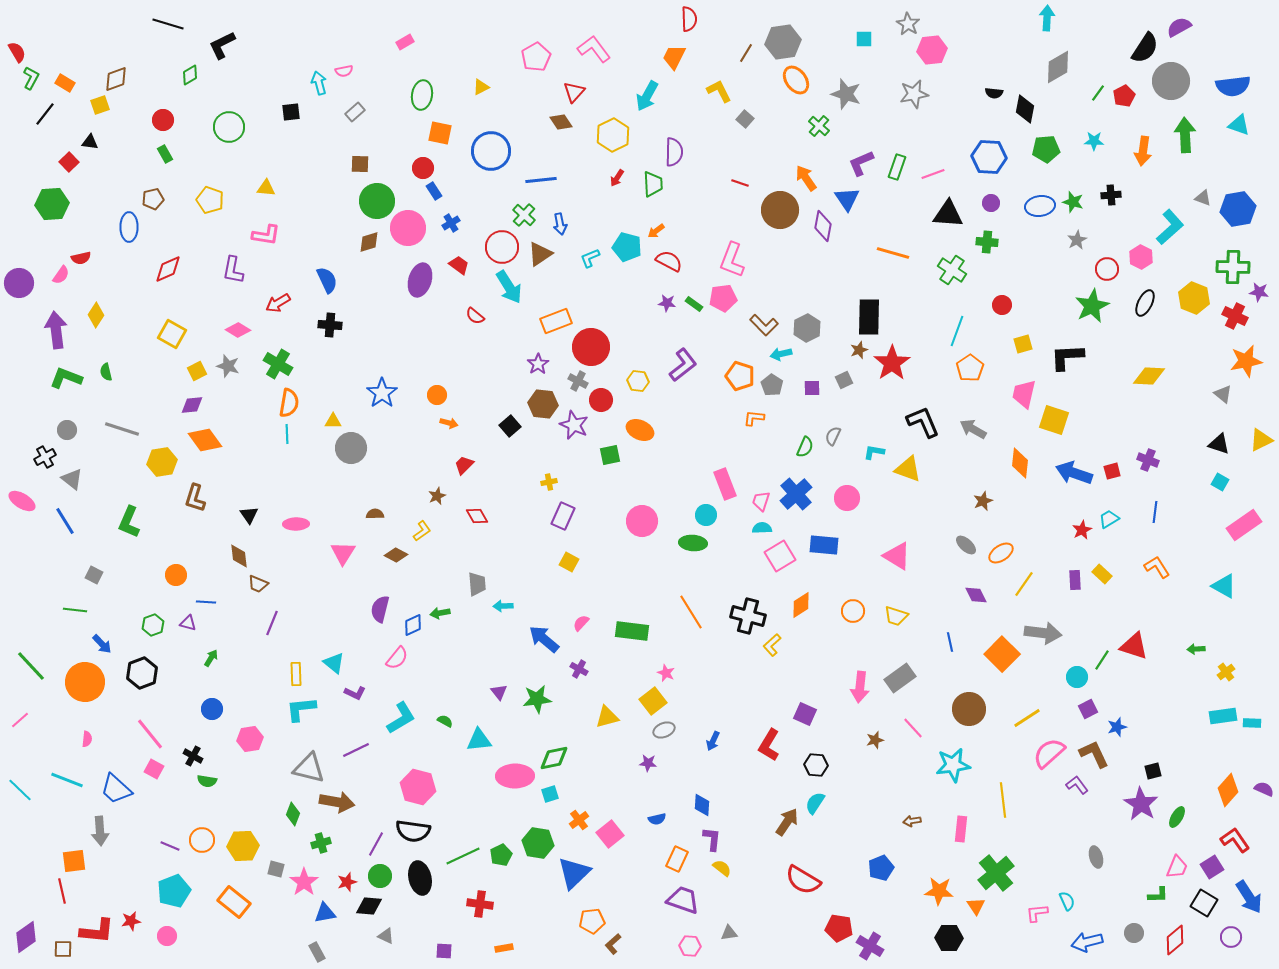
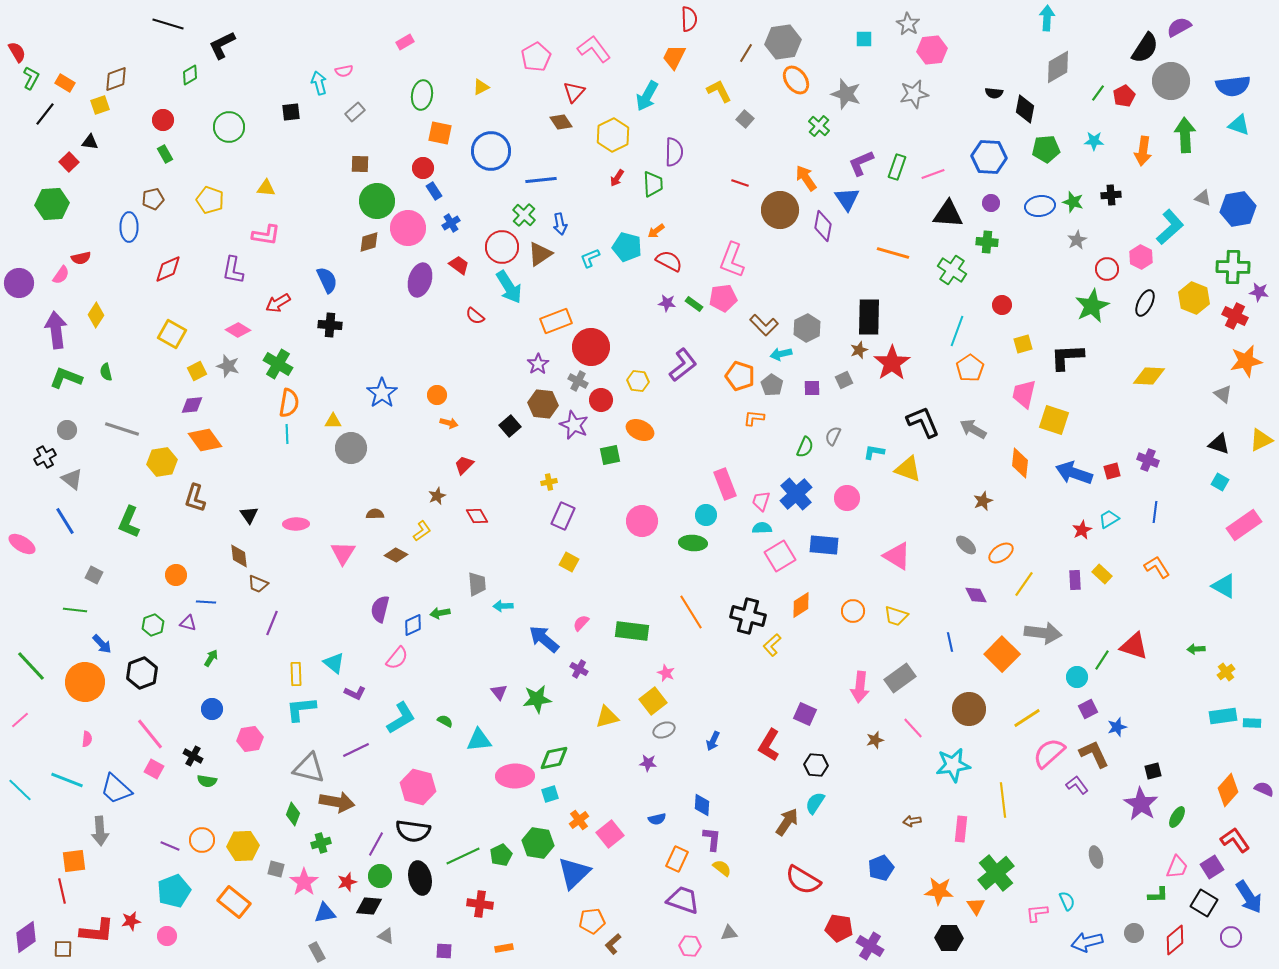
pink ellipse at (22, 501): moved 43 px down
